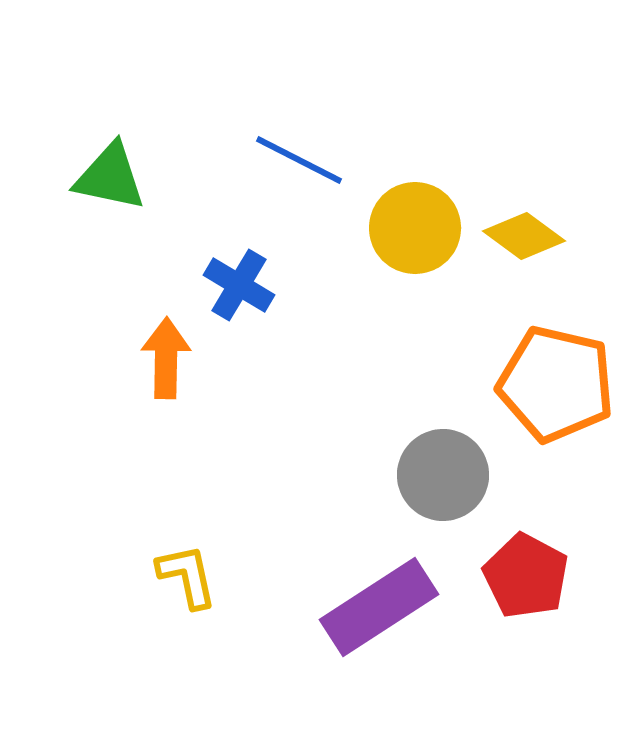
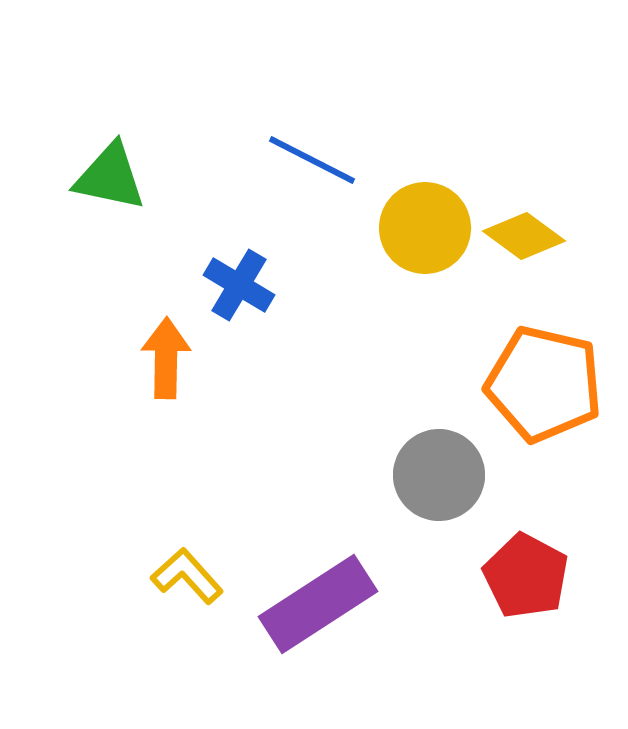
blue line: moved 13 px right
yellow circle: moved 10 px right
orange pentagon: moved 12 px left
gray circle: moved 4 px left
yellow L-shape: rotated 30 degrees counterclockwise
purple rectangle: moved 61 px left, 3 px up
